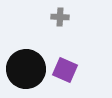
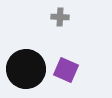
purple square: moved 1 px right
